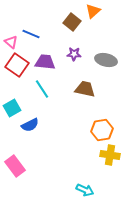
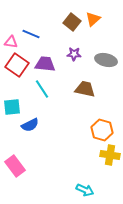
orange triangle: moved 8 px down
pink triangle: rotated 32 degrees counterclockwise
purple trapezoid: moved 2 px down
cyan square: moved 1 px up; rotated 24 degrees clockwise
orange hexagon: rotated 25 degrees clockwise
